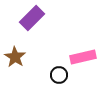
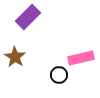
purple rectangle: moved 4 px left, 1 px up
pink rectangle: moved 2 px left, 1 px down
